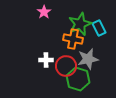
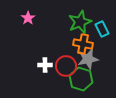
pink star: moved 16 px left, 6 px down
green star: moved 2 px up
cyan rectangle: moved 3 px right, 1 px down
orange cross: moved 10 px right, 5 px down
white cross: moved 1 px left, 5 px down
green hexagon: moved 3 px right
